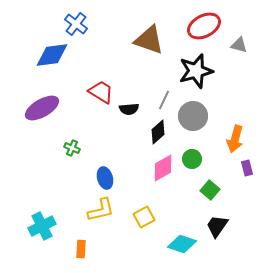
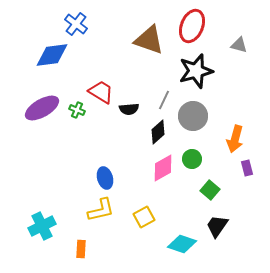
red ellipse: moved 12 px left; rotated 40 degrees counterclockwise
green cross: moved 5 px right, 38 px up
